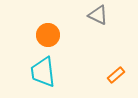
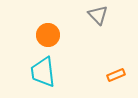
gray triangle: rotated 20 degrees clockwise
orange rectangle: rotated 18 degrees clockwise
